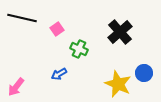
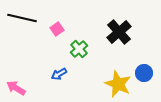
black cross: moved 1 px left
green cross: rotated 24 degrees clockwise
pink arrow: moved 1 px down; rotated 84 degrees clockwise
